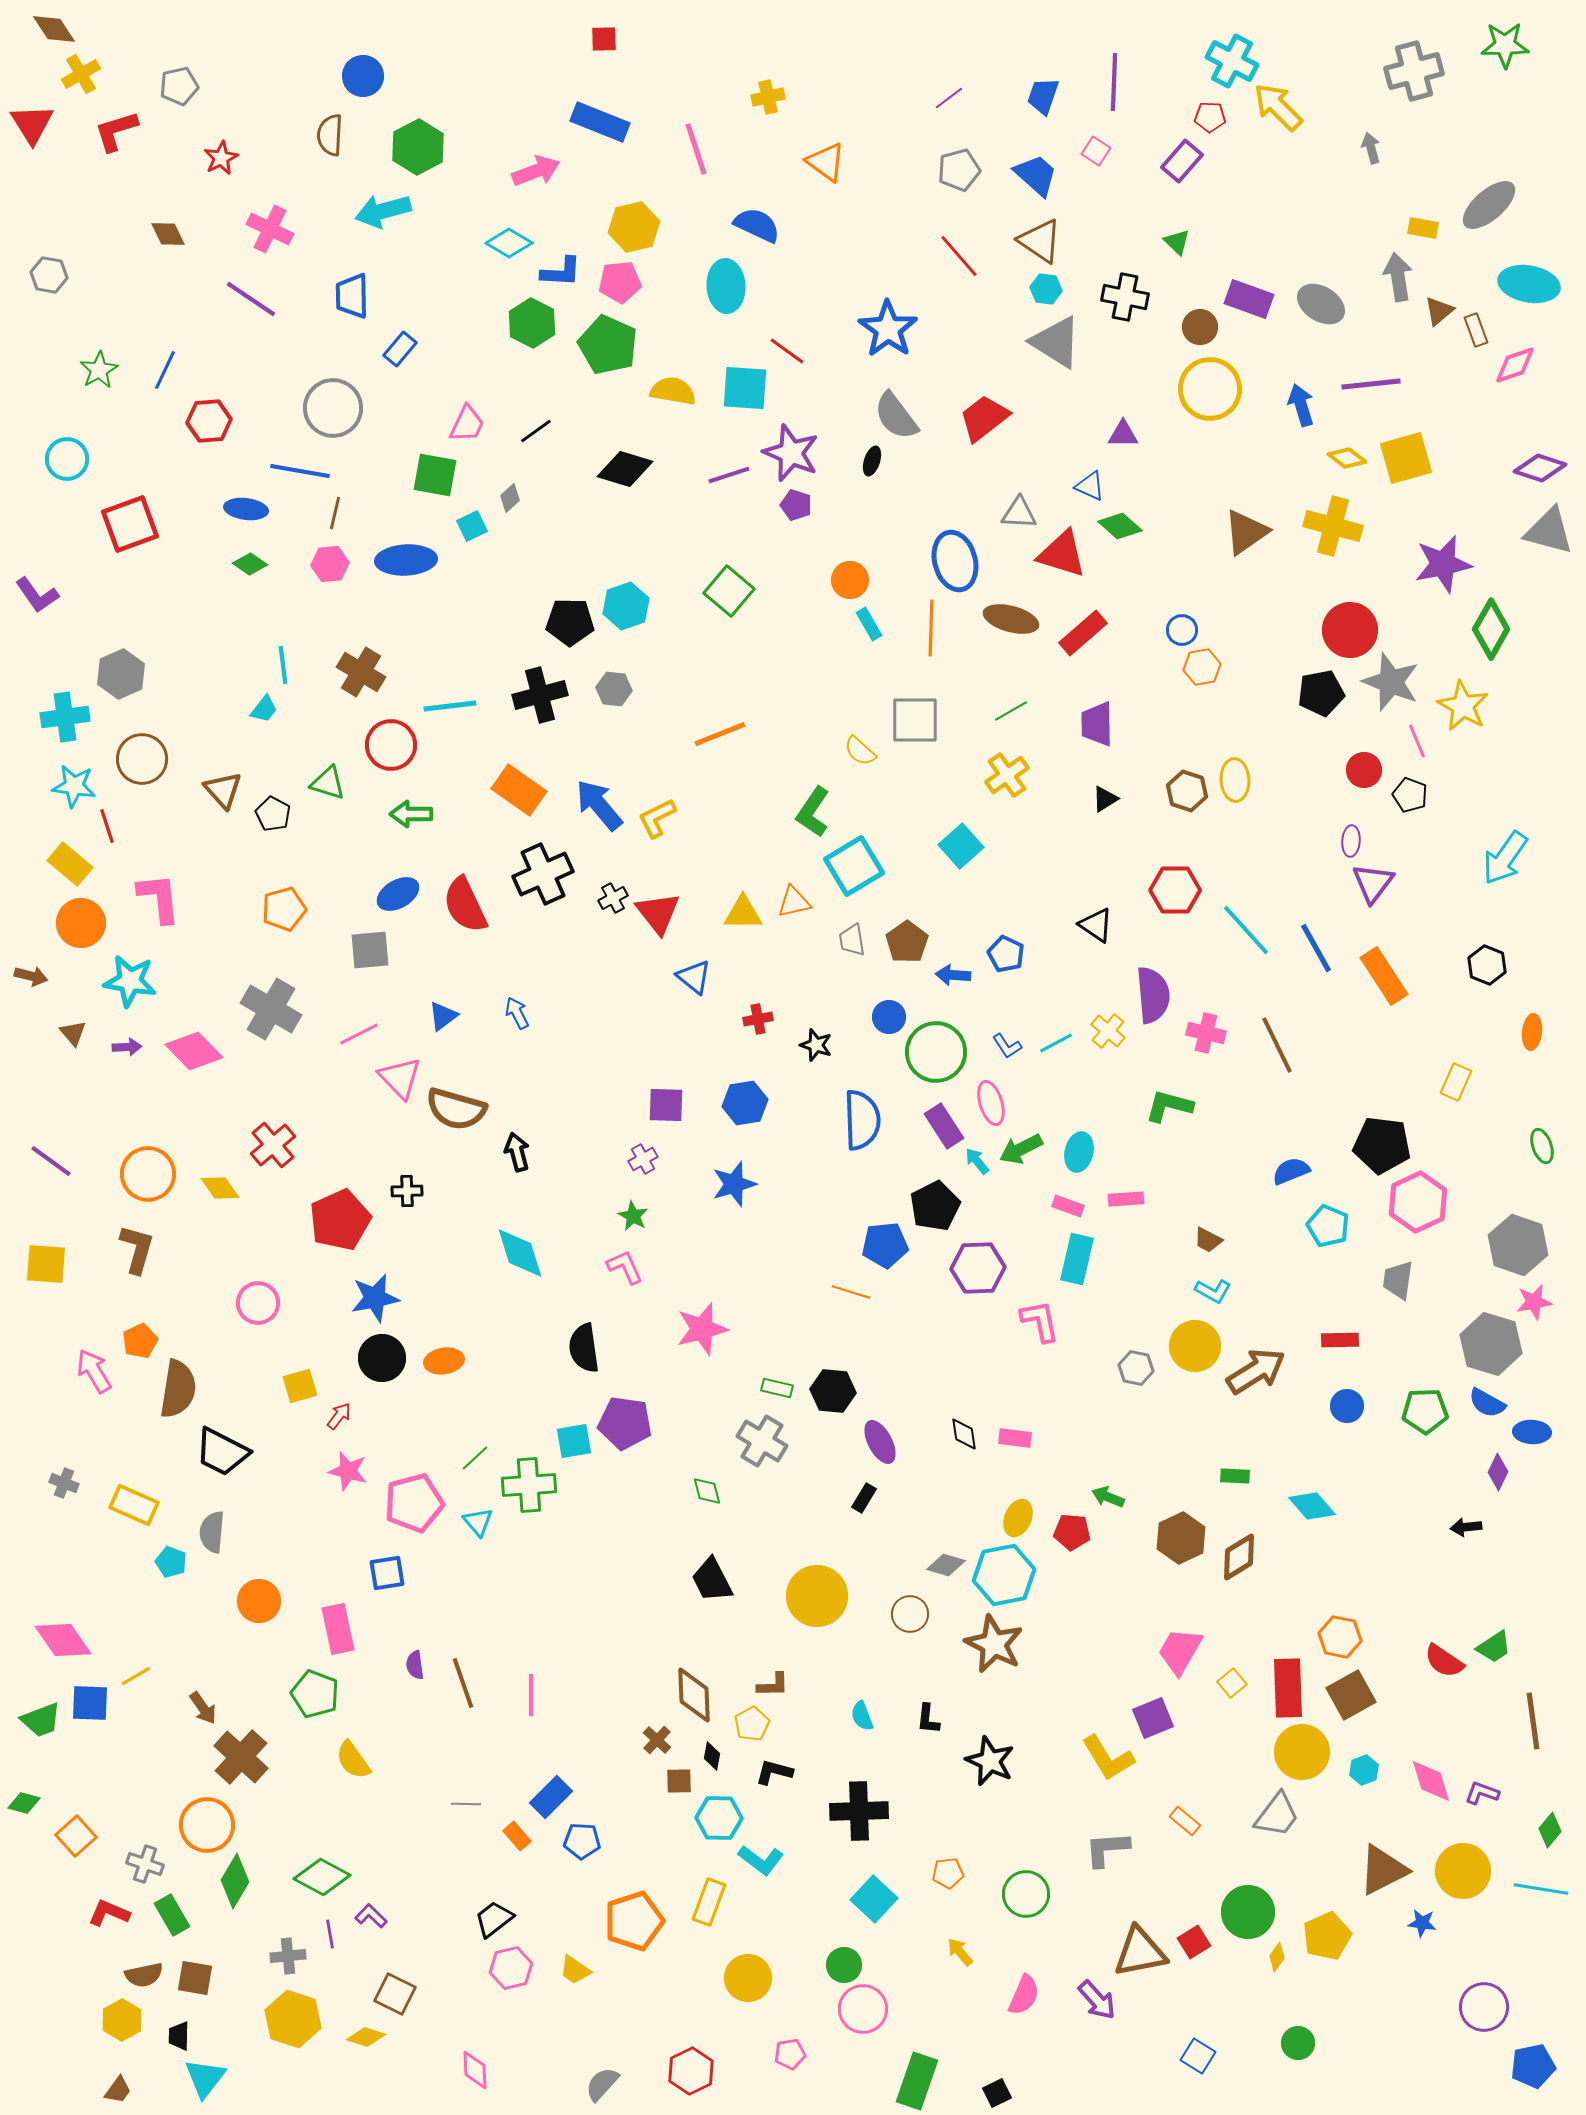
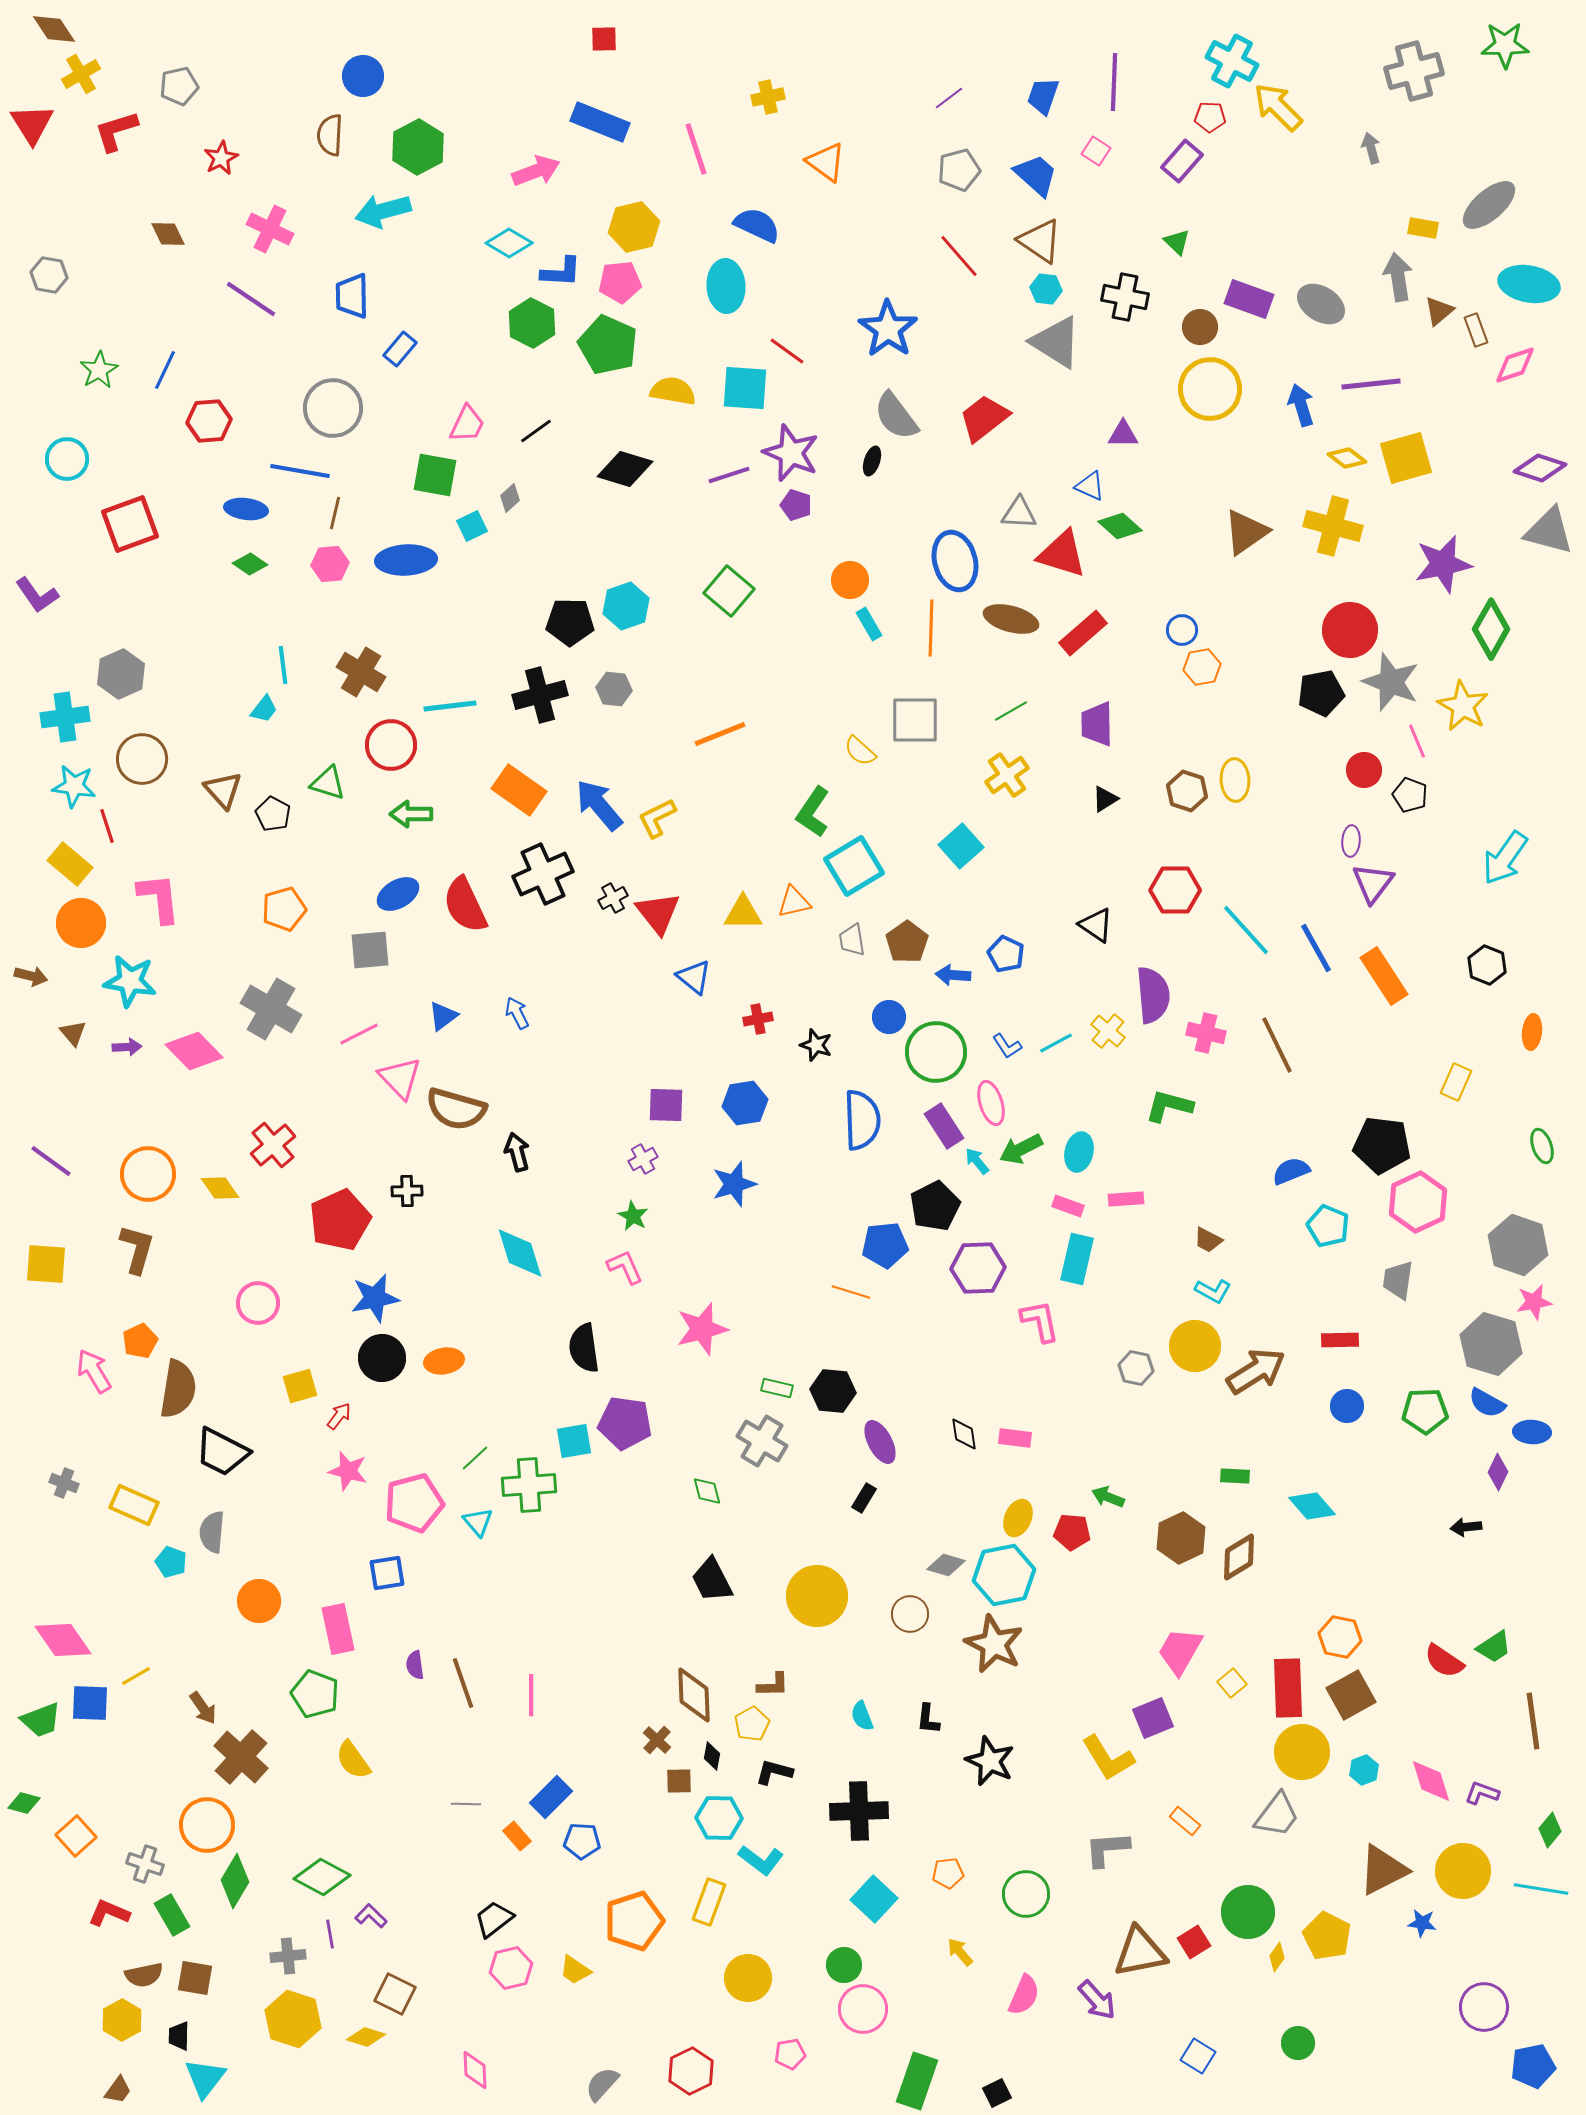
yellow pentagon at (1327, 1936): rotated 21 degrees counterclockwise
